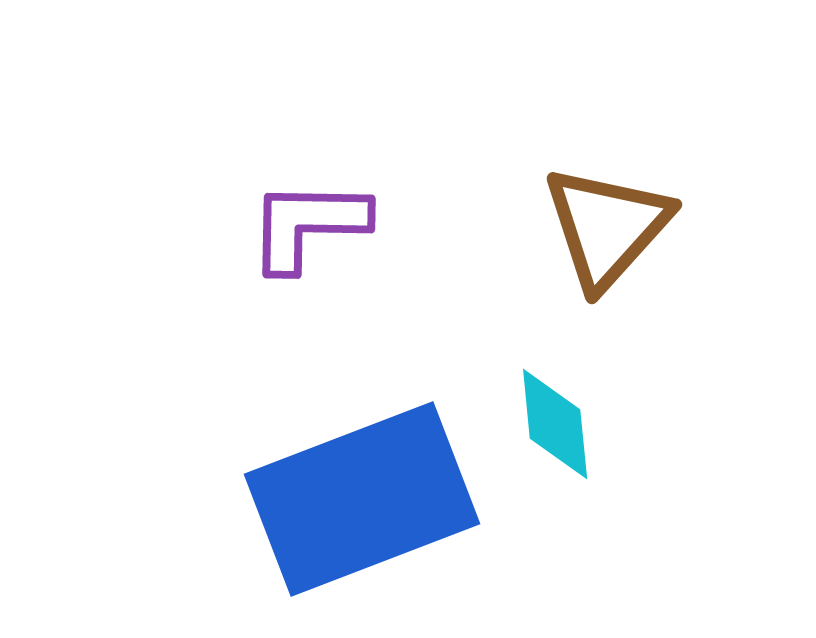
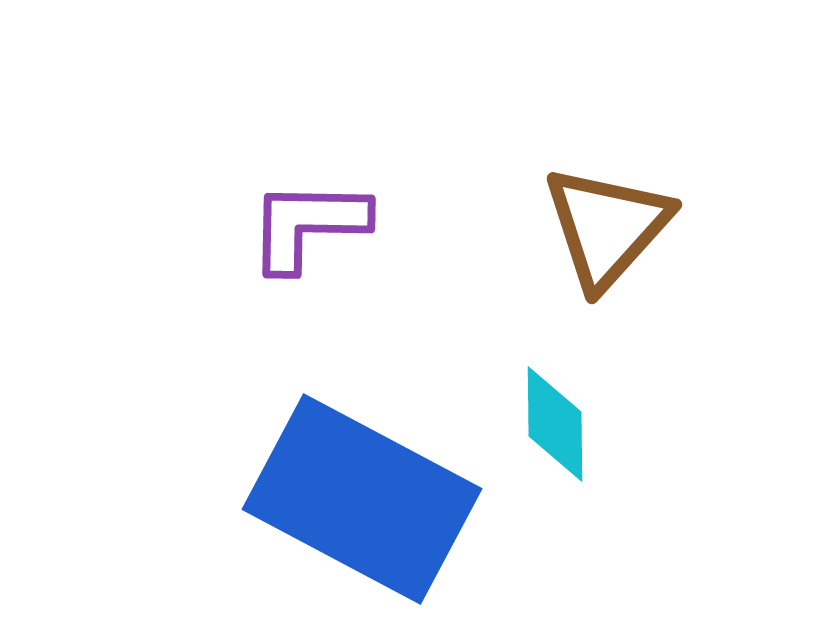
cyan diamond: rotated 5 degrees clockwise
blue rectangle: rotated 49 degrees clockwise
